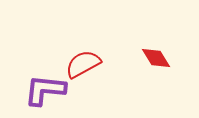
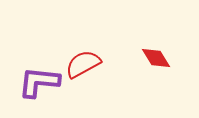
purple L-shape: moved 6 px left, 8 px up
